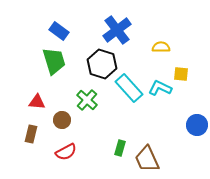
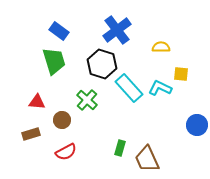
brown rectangle: rotated 60 degrees clockwise
